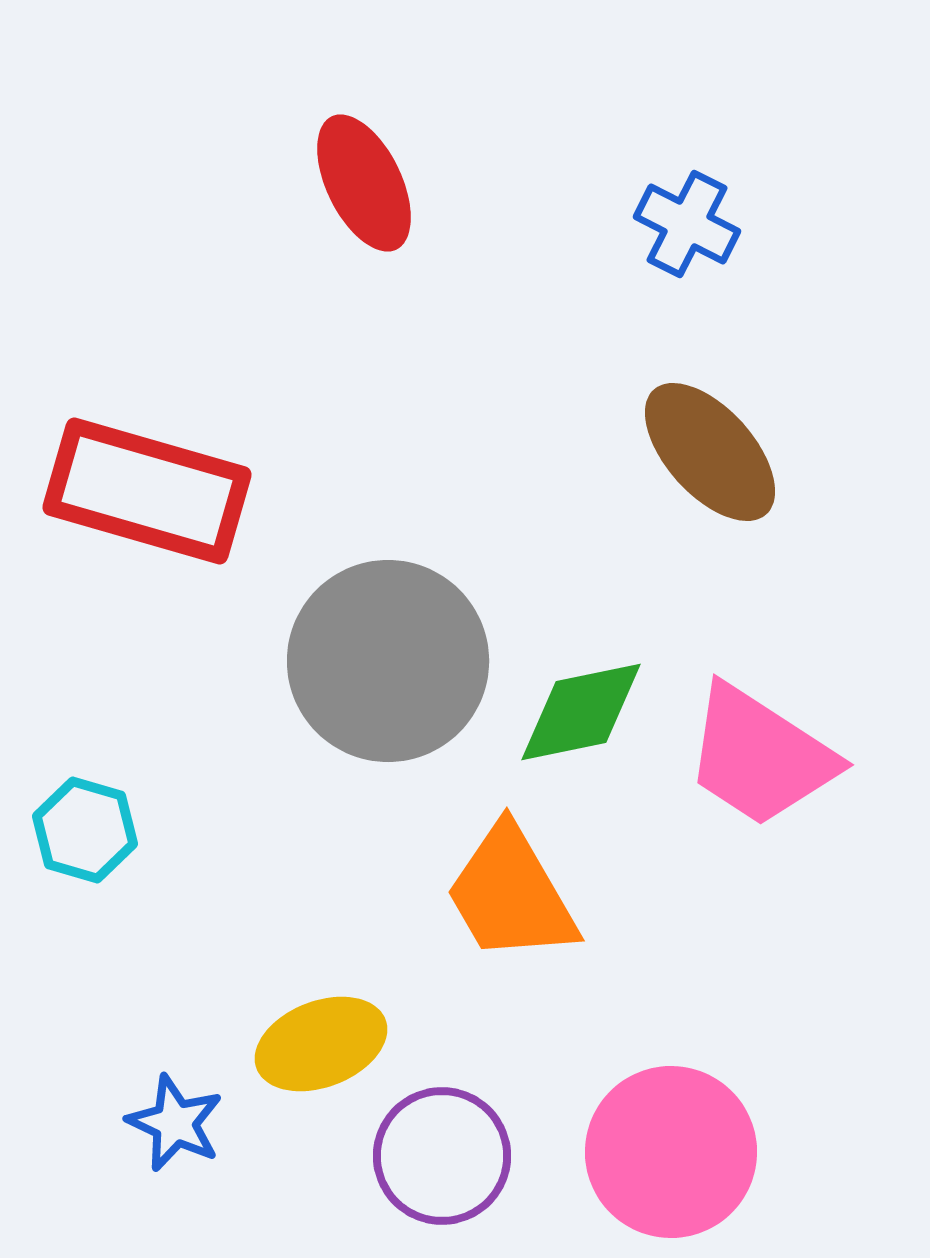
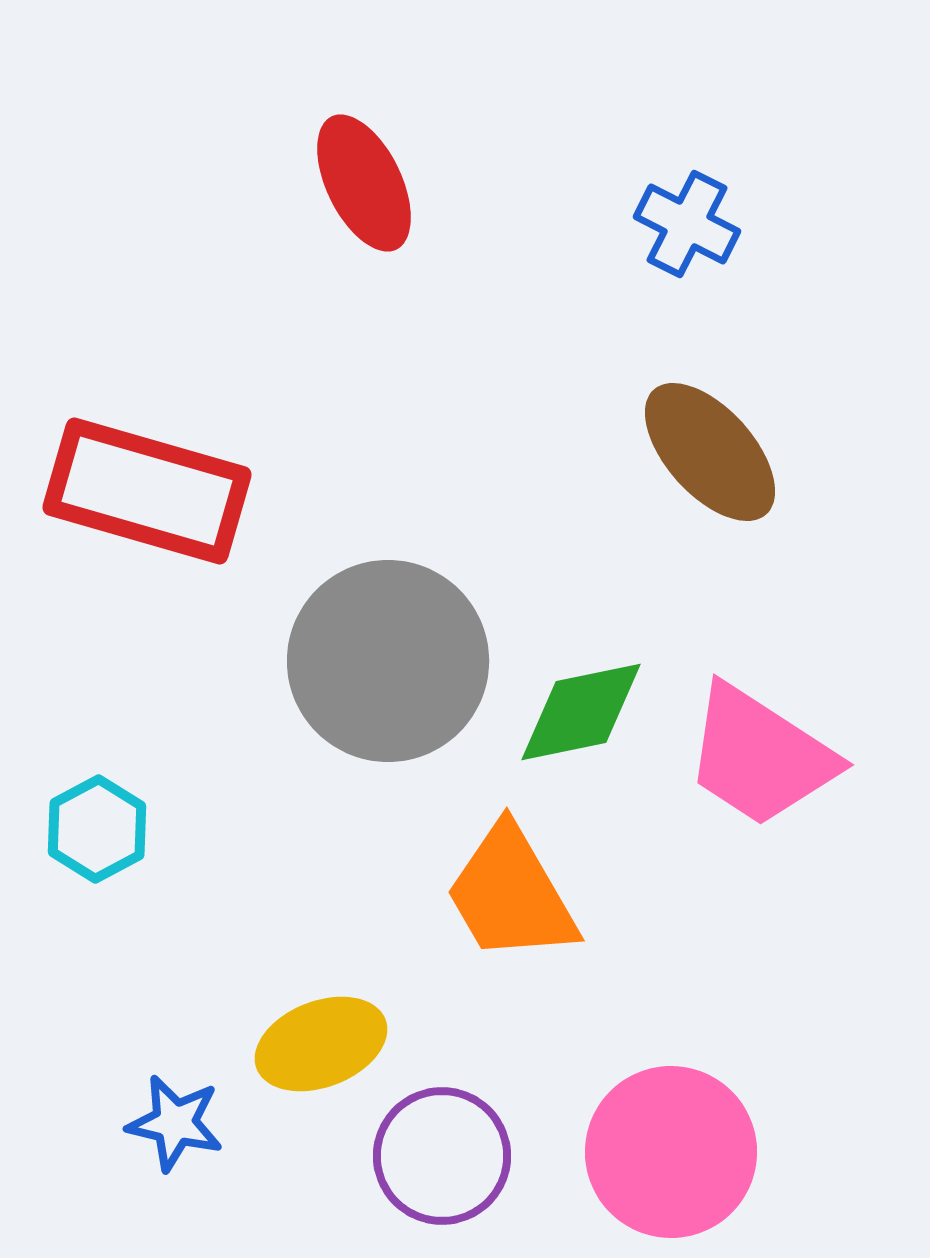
cyan hexagon: moved 12 px right, 1 px up; rotated 16 degrees clockwise
blue star: rotated 12 degrees counterclockwise
